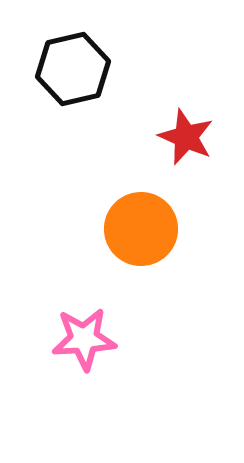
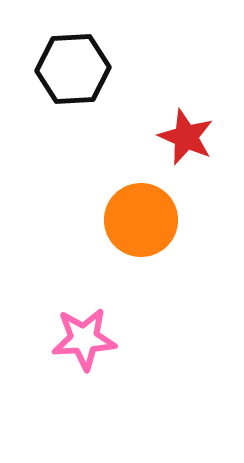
black hexagon: rotated 10 degrees clockwise
orange circle: moved 9 px up
